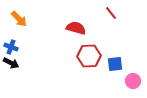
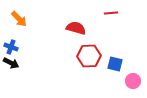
red line: rotated 56 degrees counterclockwise
blue square: rotated 21 degrees clockwise
